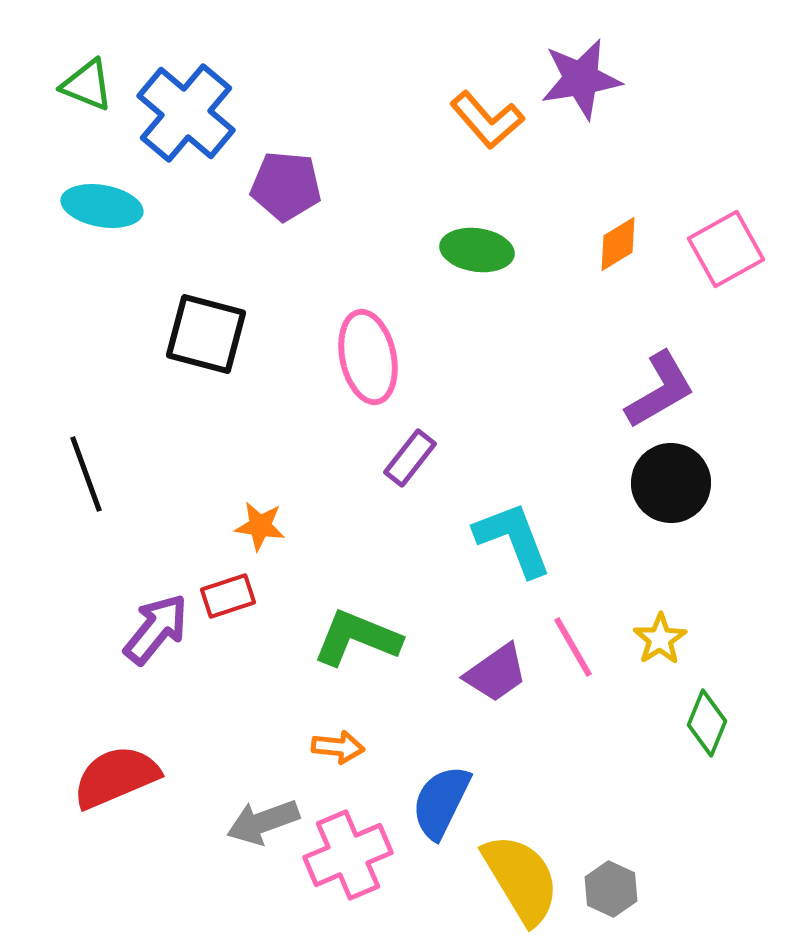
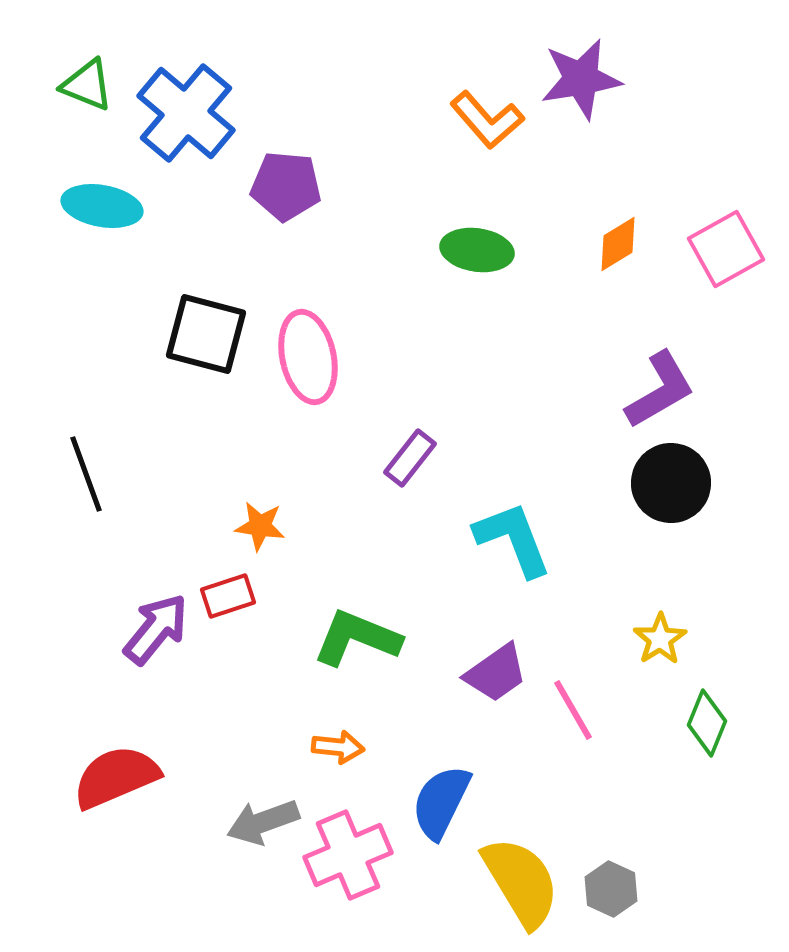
pink ellipse: moved 60 px left
pink line: moved 63 px down
yellow semicircle: moved 3 px down
